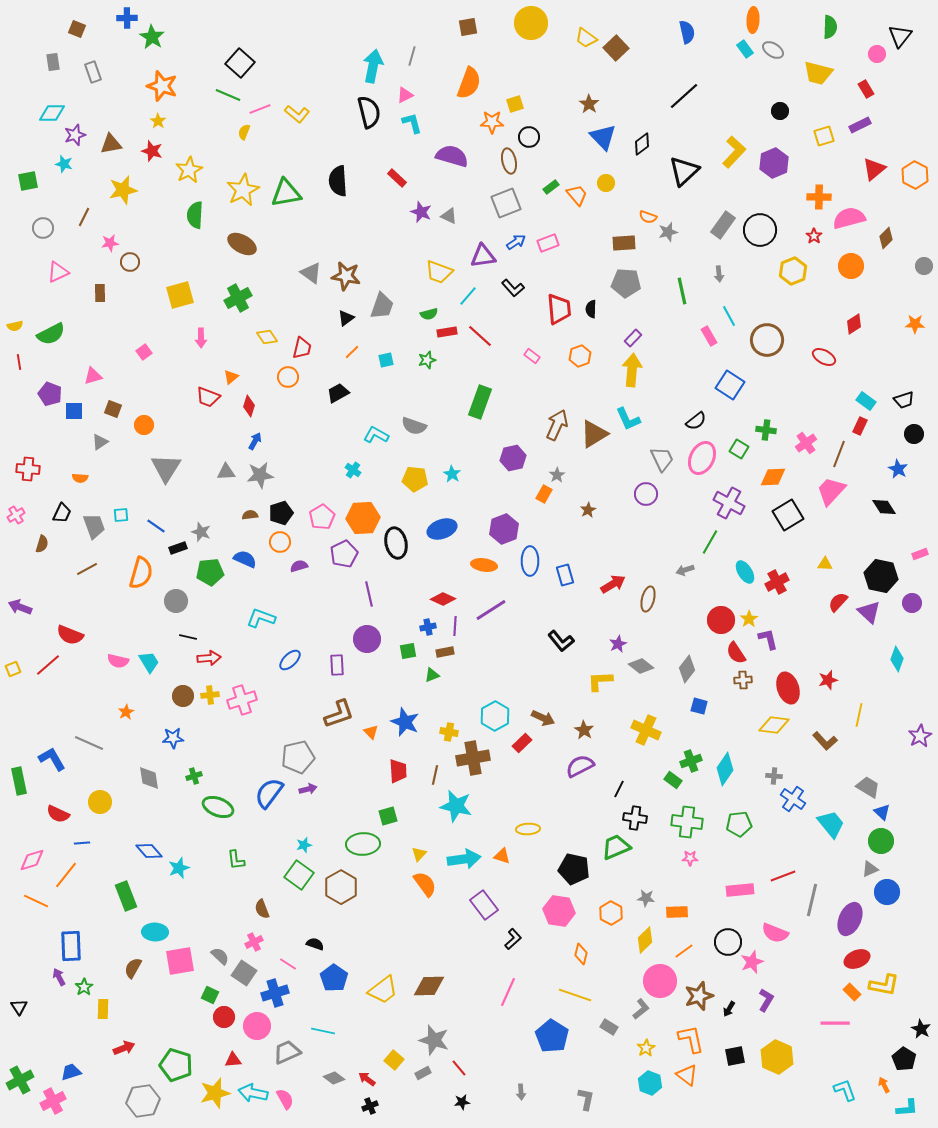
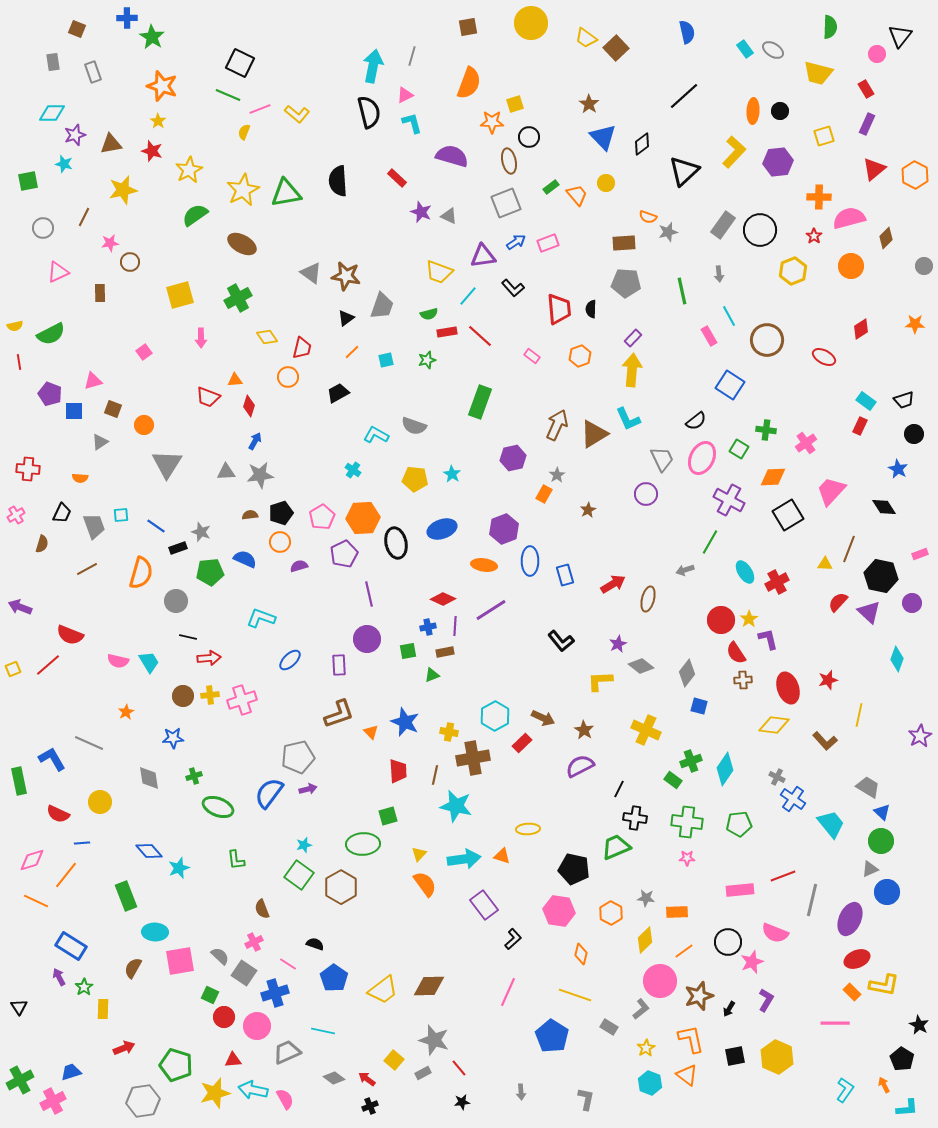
orange ellipse at (753, 20): moved 91 px down
black square at (240, 63): rotated 16 degrees counterclockwise
purple rectangle at (860, 125): moved 7 px right, 1 px up; rotated 40 degrees counterclockwise
purple hexagon at (774, 163): moved 4 px right, 1 px up; rotated 16 degrees clockwise
green semicircle at (195, 215): rotated 52 degrees clockwise
red diamond at (854, 324): moved 7 px right, 5 px down
pink triangle at (93, 376): moved 5 px down
orange triangle at (231, 377): moved 4 px right, 3 px down; rotated 35 degrees clockwise
brown line at (839, 454): moved 10 px right, 95 px down
gray triangle at (166, 468): moved 1 px right, 4 px up
purple cross at (729, 503): moved 3 px up
purple rectangle at (337, 665): moved 2 px right
gray diamond at (687, 669): moved 4 px down
gray cross at (774, 776): moved 3 px right, 1 px down; rotated 21 degrees clockwise
pink star at (690, 858): moved 3 px left
blue rectangle at (71, 946): rotated 56 degrees counterclockwise
black star at (921, 1029): moved 2 px left, 4 px up
black pentagon at (904, 1059): moved 2 px left
cyan L-shape at (845, 1090): rotated 55 degrees clockwise
cyan arrow at (253, 1093): moved 3 px up
